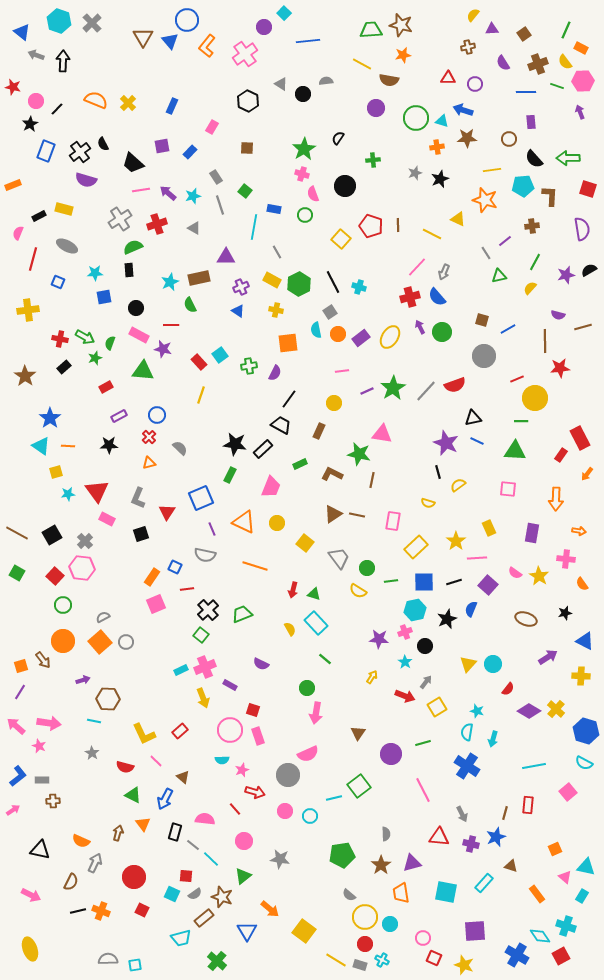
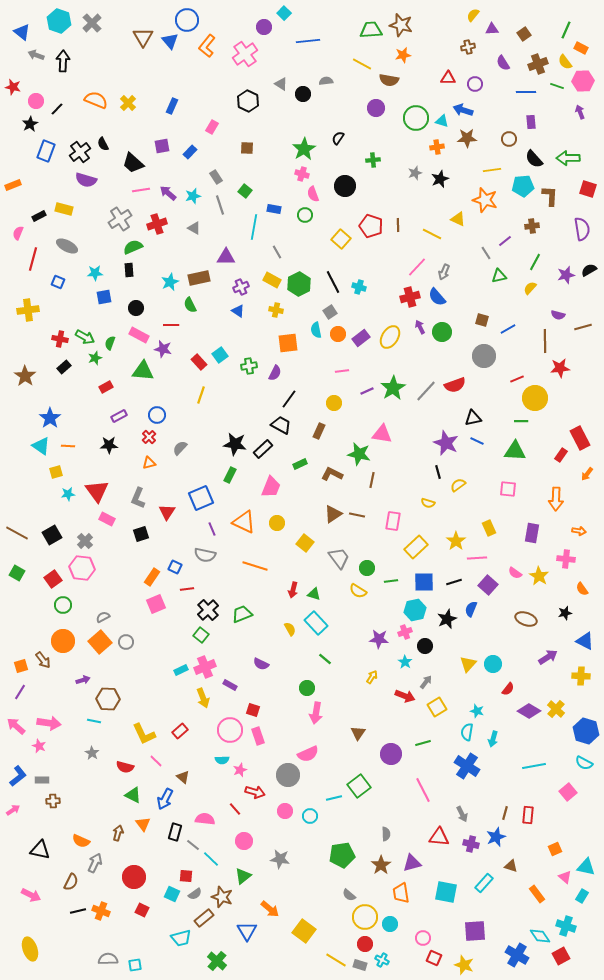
gray semicircle at (180, 448): rotated 91 degrees counterclockwise
red square at (55, 576): moved 2 px left, 3 px down; rotated 12 degrees clockwise
orange semicircle at (582, 584): moved 5 px down
pink star at (242, 770): moved 2 px left
red rectangle at (528, 805): moved 10 px down
